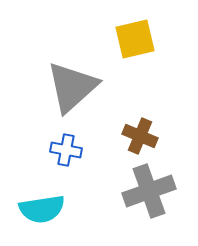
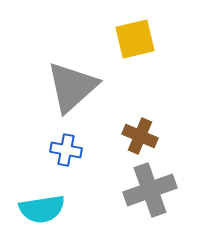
gray cross: moved 1 px right, 1 px up
